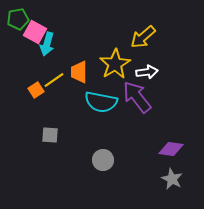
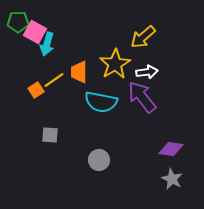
green pentagon: moved 3 px down; rotated 10 degrees clockwise
purple arrow: moved 5 px right
gray circle: moved 4 px left
